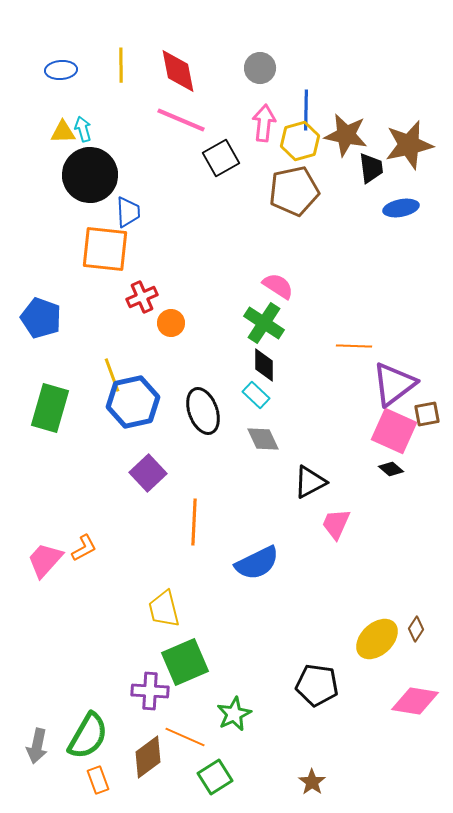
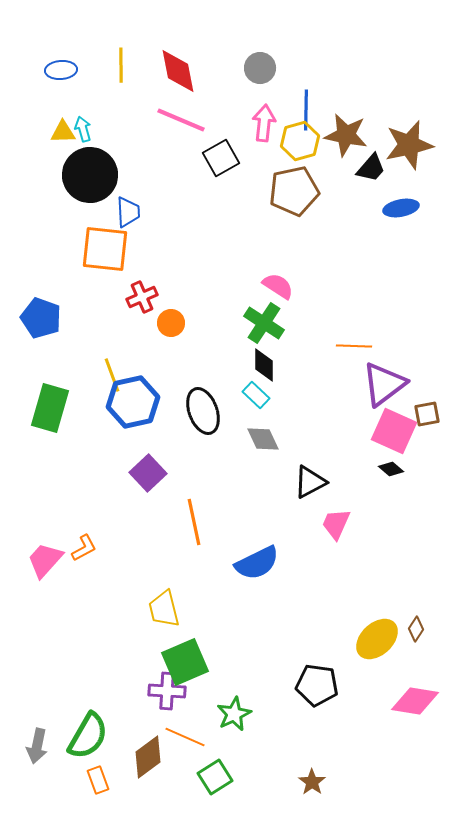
black trapezoid at (371, 168): rotated 48 degrees clockwise
purple triangle at (394, 384): moved 10 px left
orange line at (194, 522): rotated 15 degrees counterclockwise
purple cross at (150, 691): moved 17 px right
